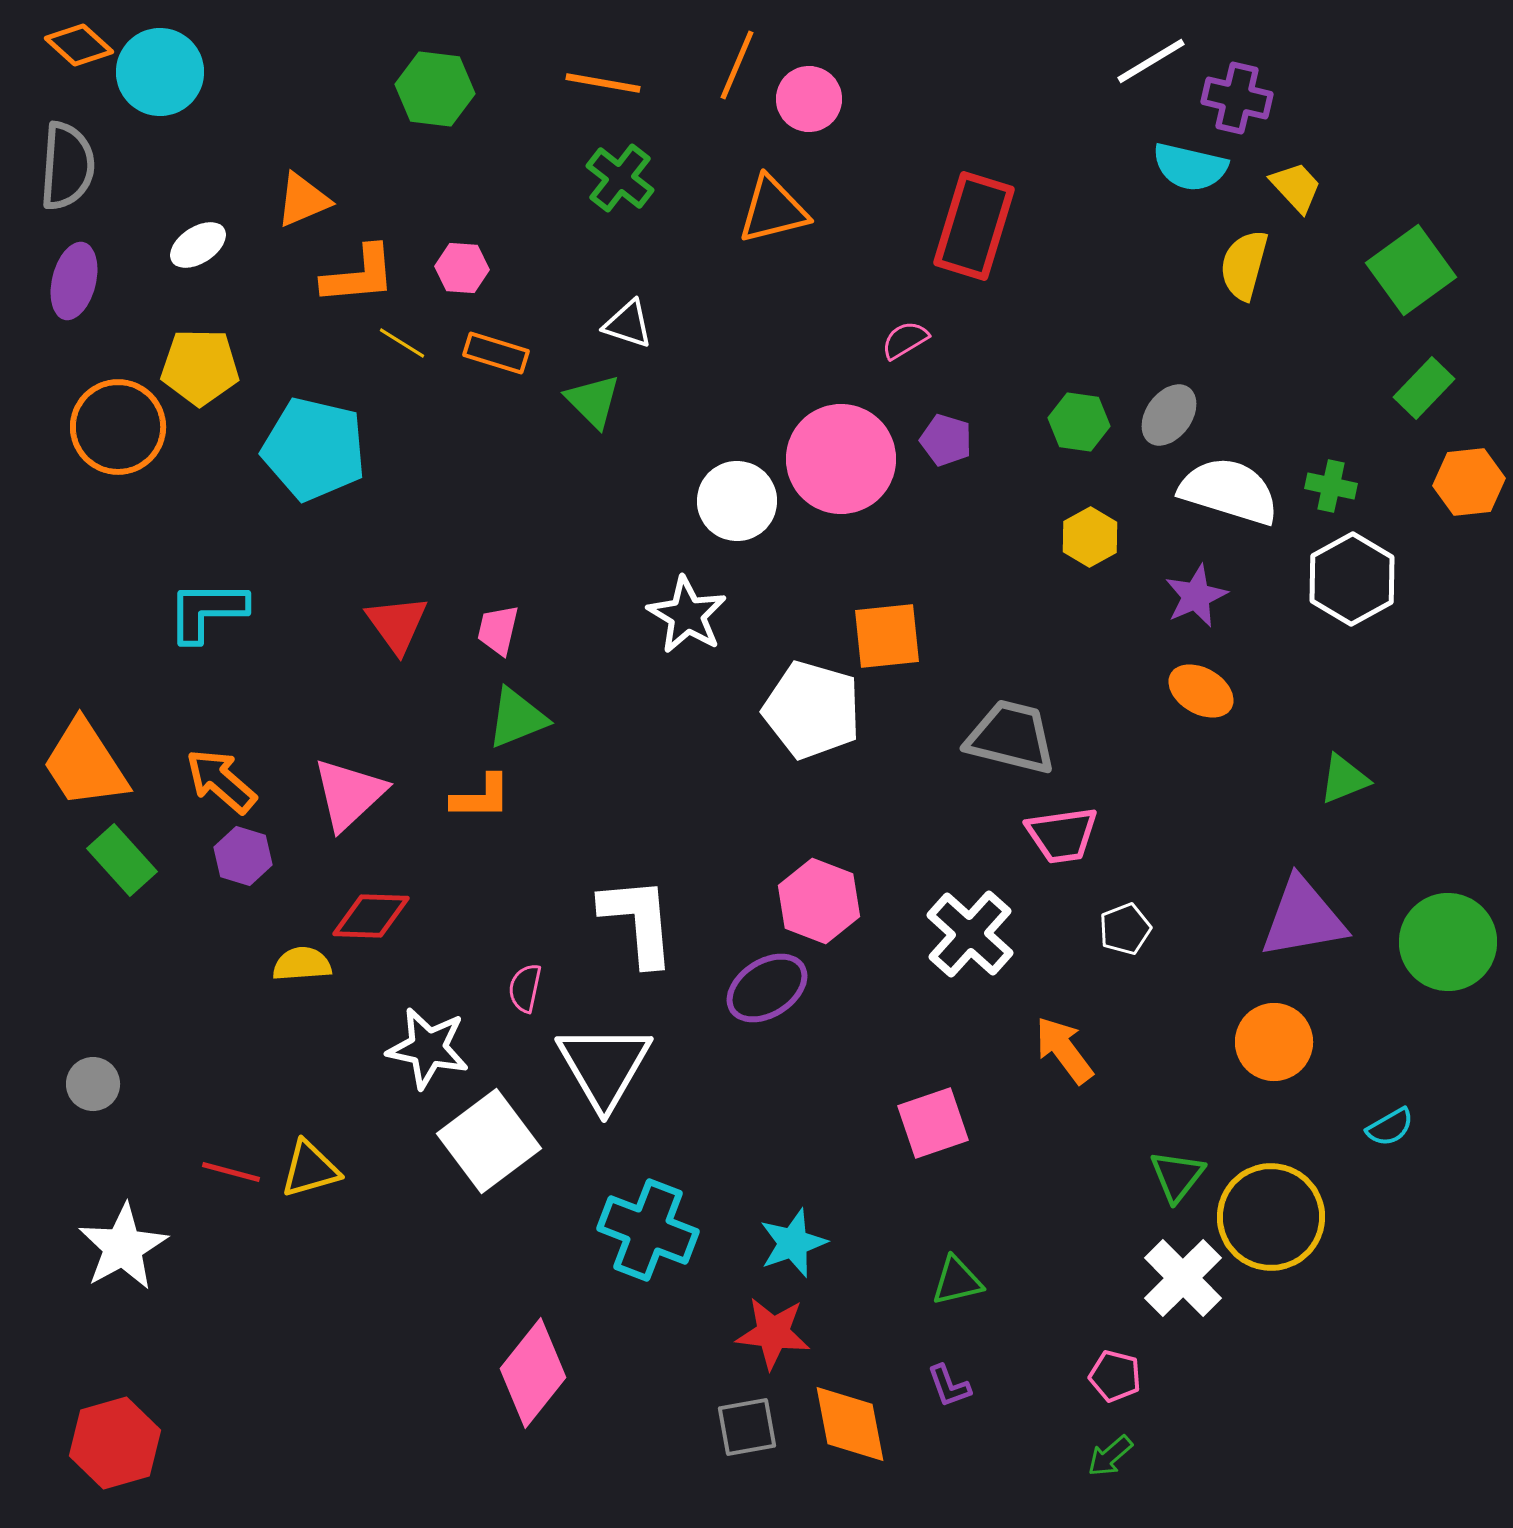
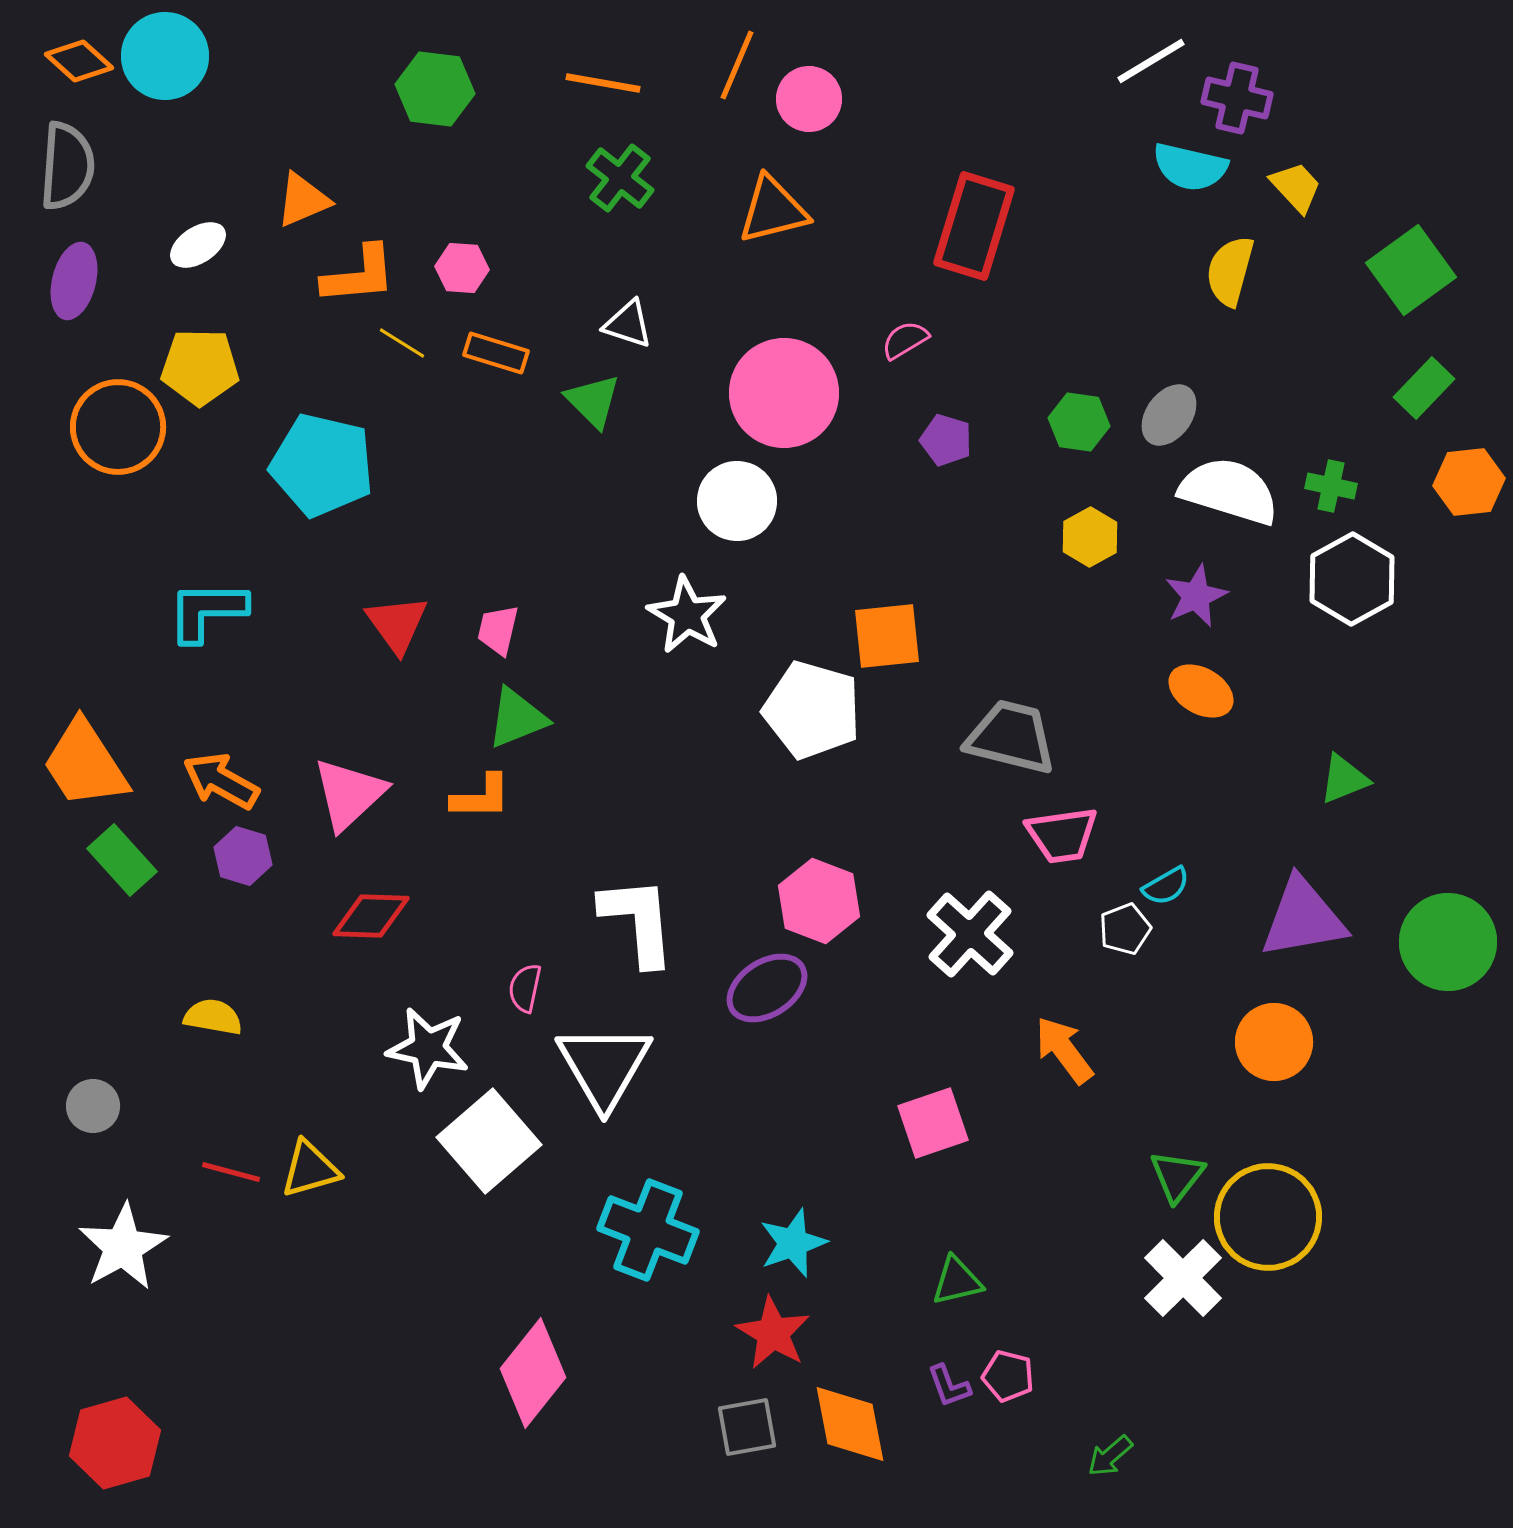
orange diamond at (79, 45): moved 16 px down
cyan circle at (160, 72): moved 5 px right, 16 px up
yellow semicircle at (1244, 265): moved 14 px left, 6 px down
cyan pentagon at (314, 449): moved 8 px right, 16 px down
pink circle at (841, 459): moved 57 px left, 66 px up
orange arrow at (221, 781): rotated 12 degrees counterclockwise
yellow semicircle at (302, 964): moved 89 px left, 53 px down; rotated 14 degrees clockwise
gray circle at (93, 1084): moved 22 px down
cyan semicircle at (1390, 1127): moved 224 px left, 241 px up
white square at (489, 1141): rotated 4 degrees counterclockwise
yellow circle at (1271, 1217): moved 3 px left
red star at (773, 1333): rotated 24 degrees clockwise
pink pentagon at (1115, 1376): moved 107 px left
